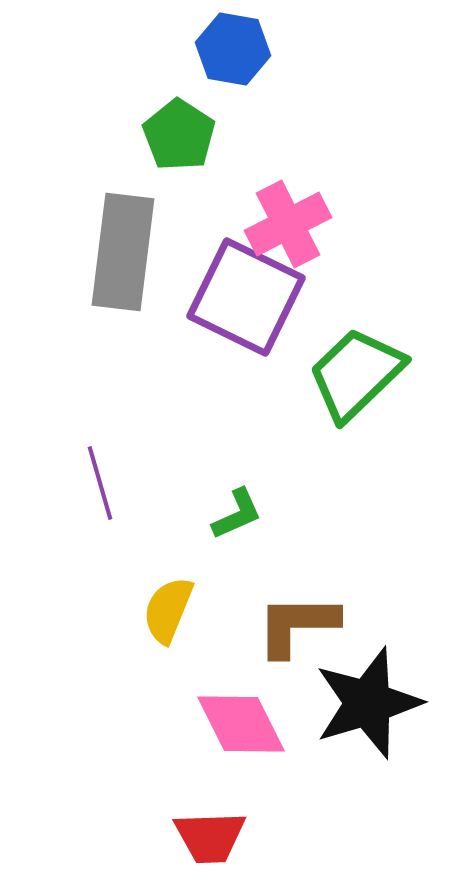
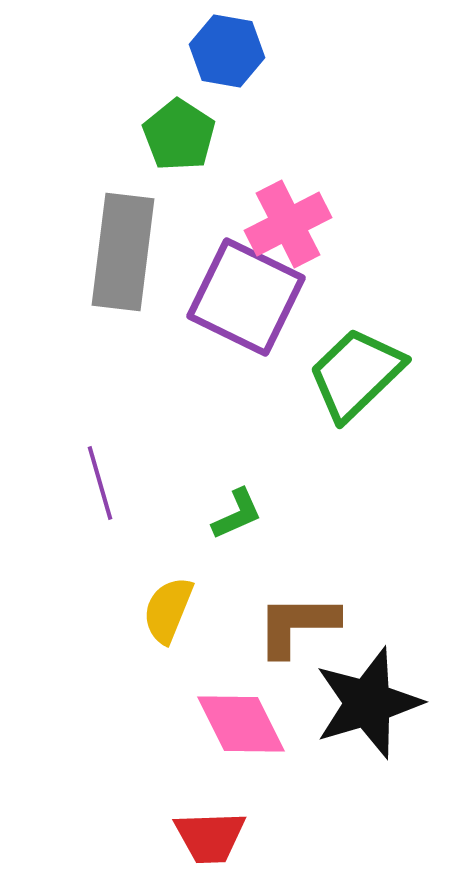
blue hexagon: moved 6 px left, 2 px down
